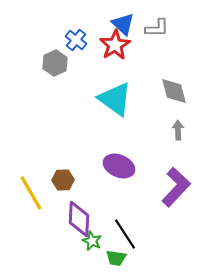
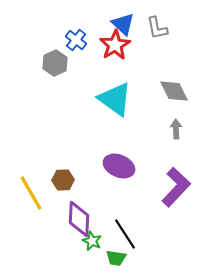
gray L-shape: rotated 80 degrees clockwise
gray diamond: rotated 12 degrees counterclockwise
gray arrow: moved 2 px left, 1 px up
